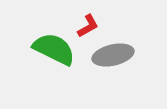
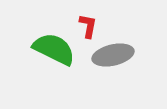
red L-shape: rotated 50 degrees counterclockwise
